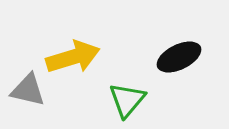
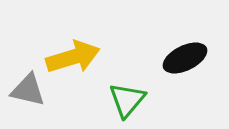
black ellipse: moved 6 px right, 1 px down
